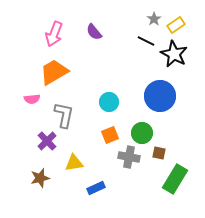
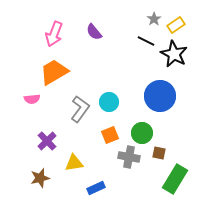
gray L-shape: moved 16 px right, 6 px up; rotated 24 degrees clockwise
